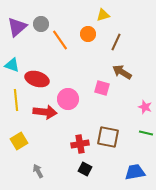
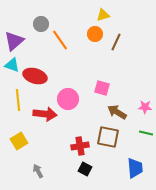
purple triangle: moved 3 px left, 14 px down
orange circle: moved 7 px right
brown arrow: moved 5 px left, 40 px down
red ellipse: moved 2 px left, 3 px up
yellow line: moved 2 px right
pink star: rotated 16 degrees counterclockwise
red arrow: moved 2 px down
red cross: moved 2 px down
blue trapezoid: moved 4 px up; rotated 95 degrees clockwise
